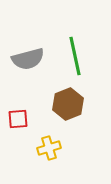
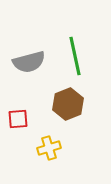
gray semicircle: moved 1 px right, 3 px down
